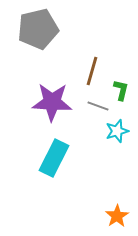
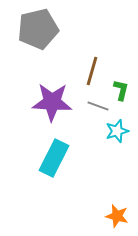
orange star: rotated 25 degrees counterclockwise
